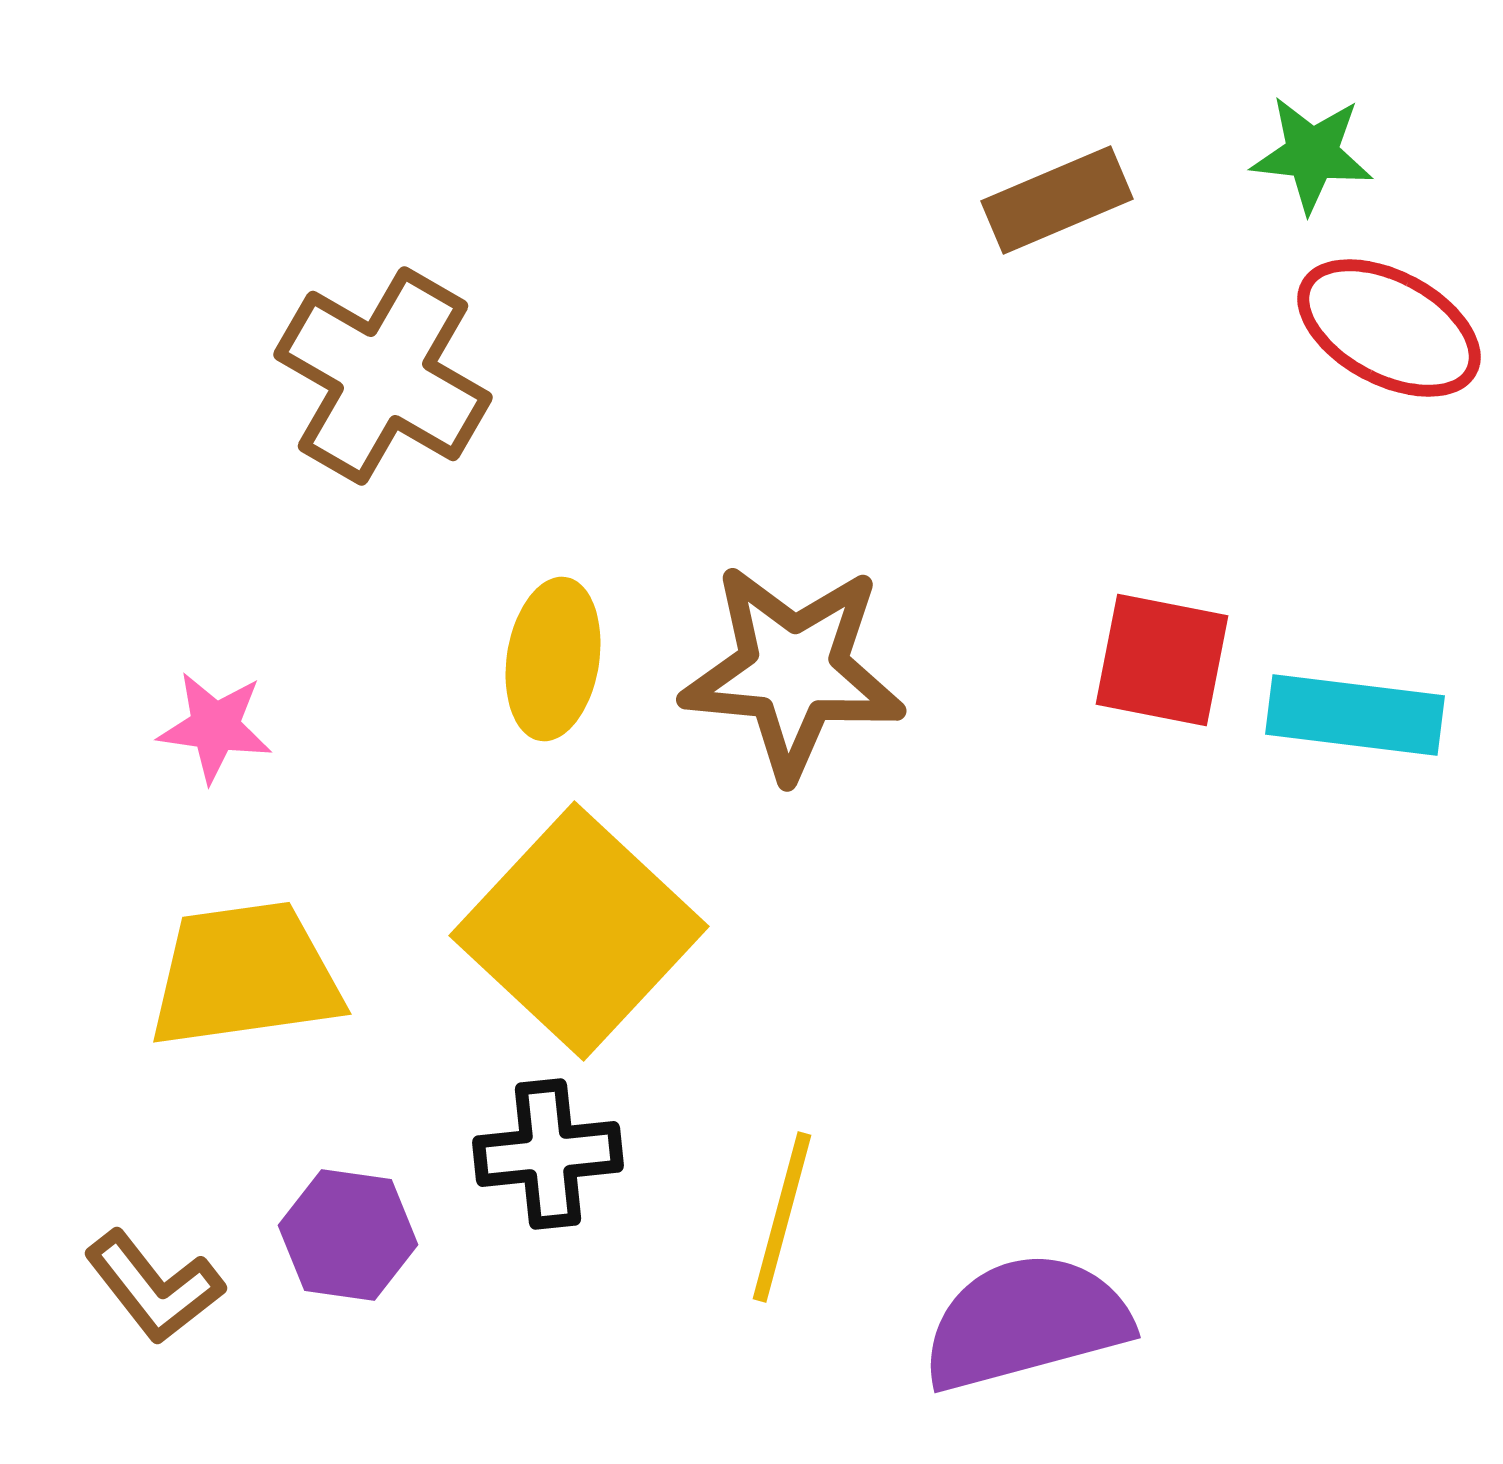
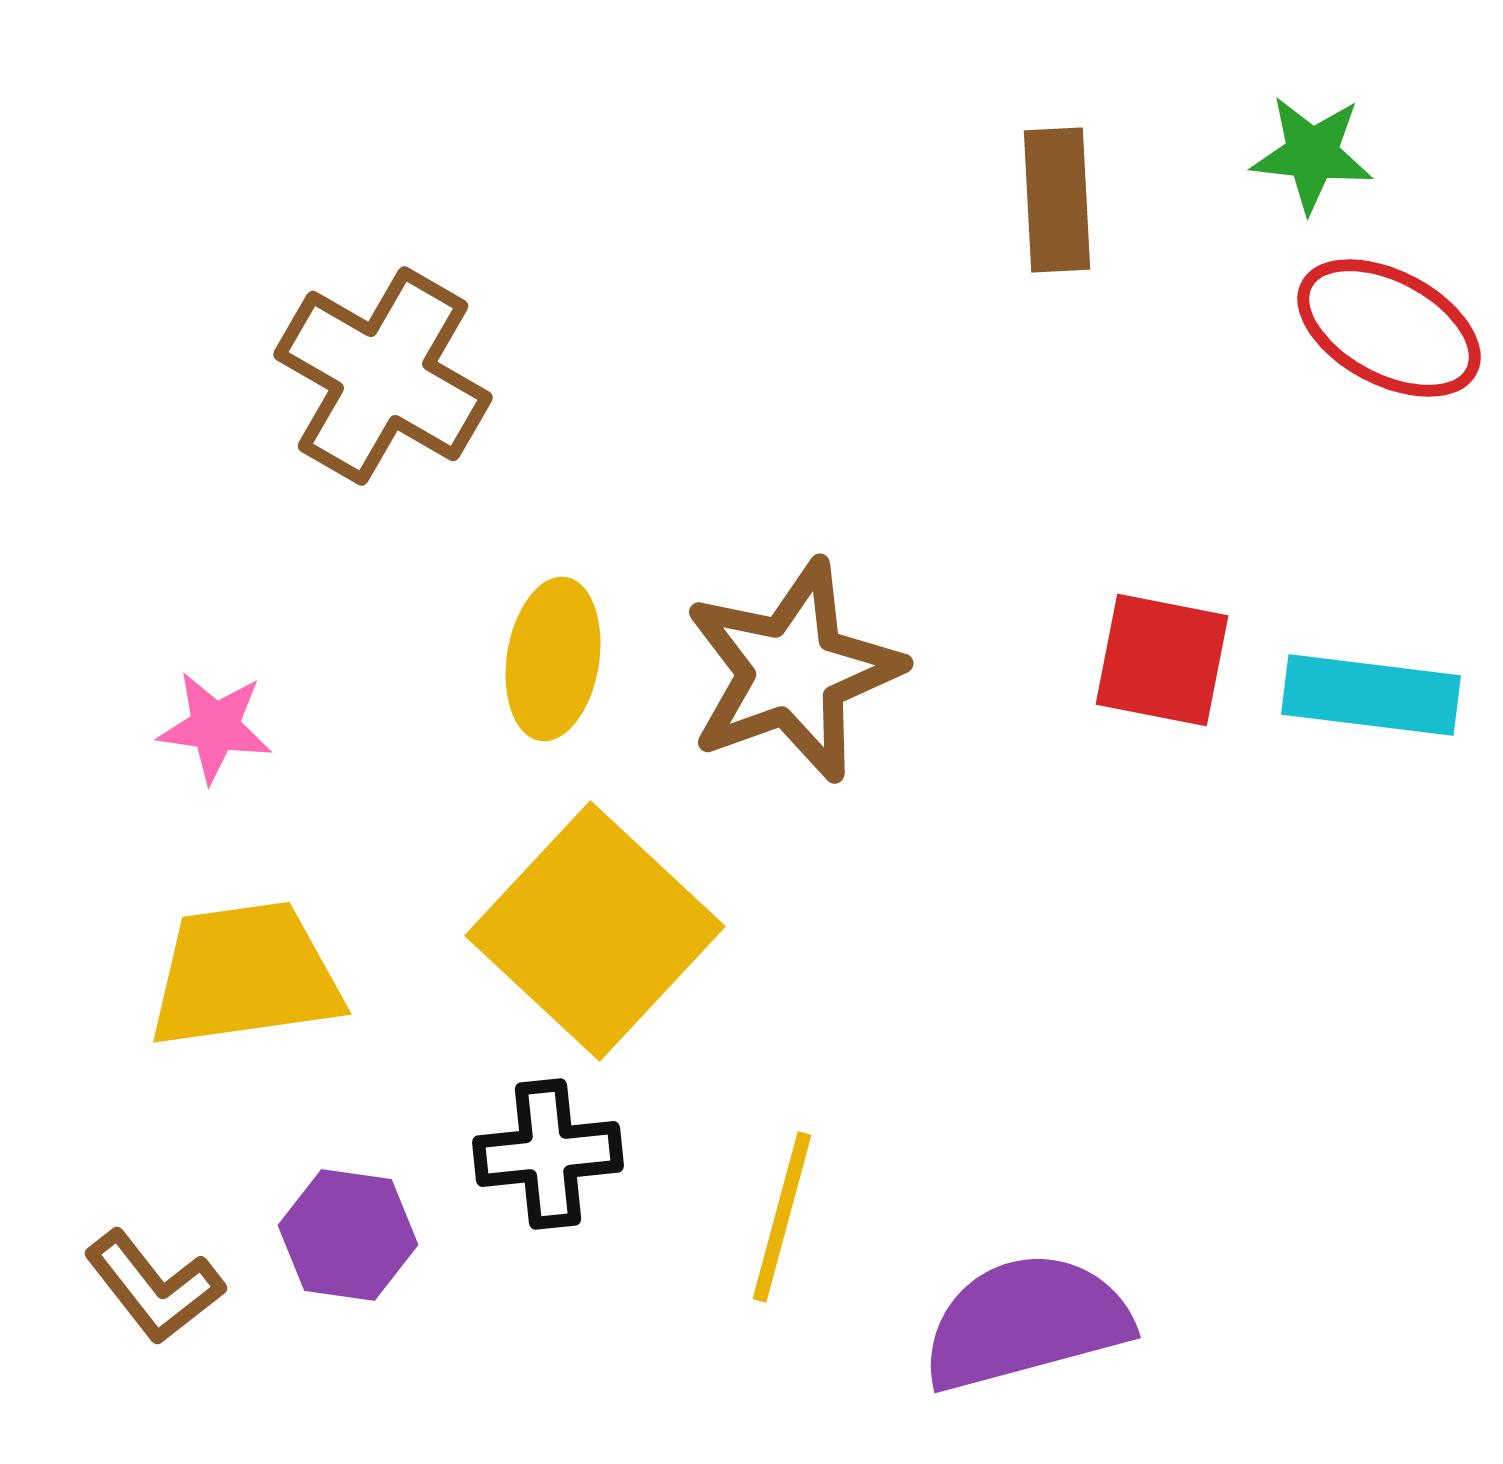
brown rectangle: rotated 70 degrees counterclockwise
brown star: rotated 25 degrees counterclockwise
cyan rectangle: moved 16 px right, 20 px up
yellow square: moved 16 px right
